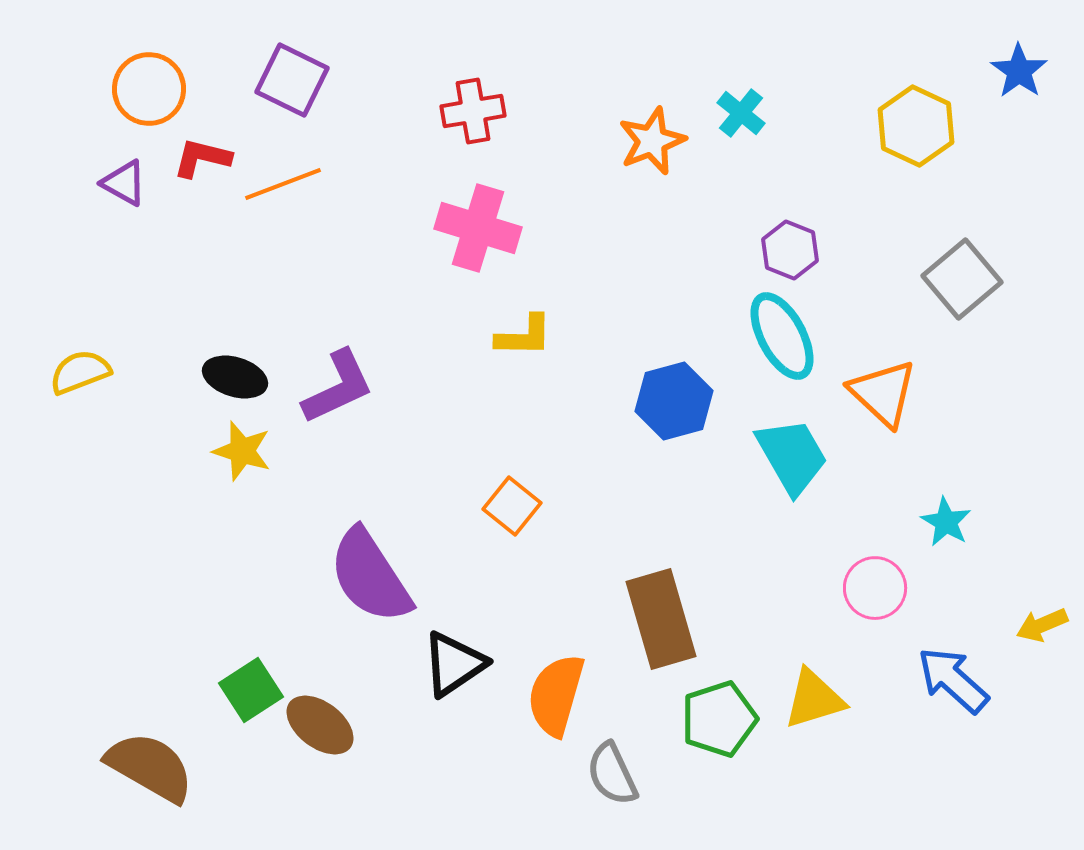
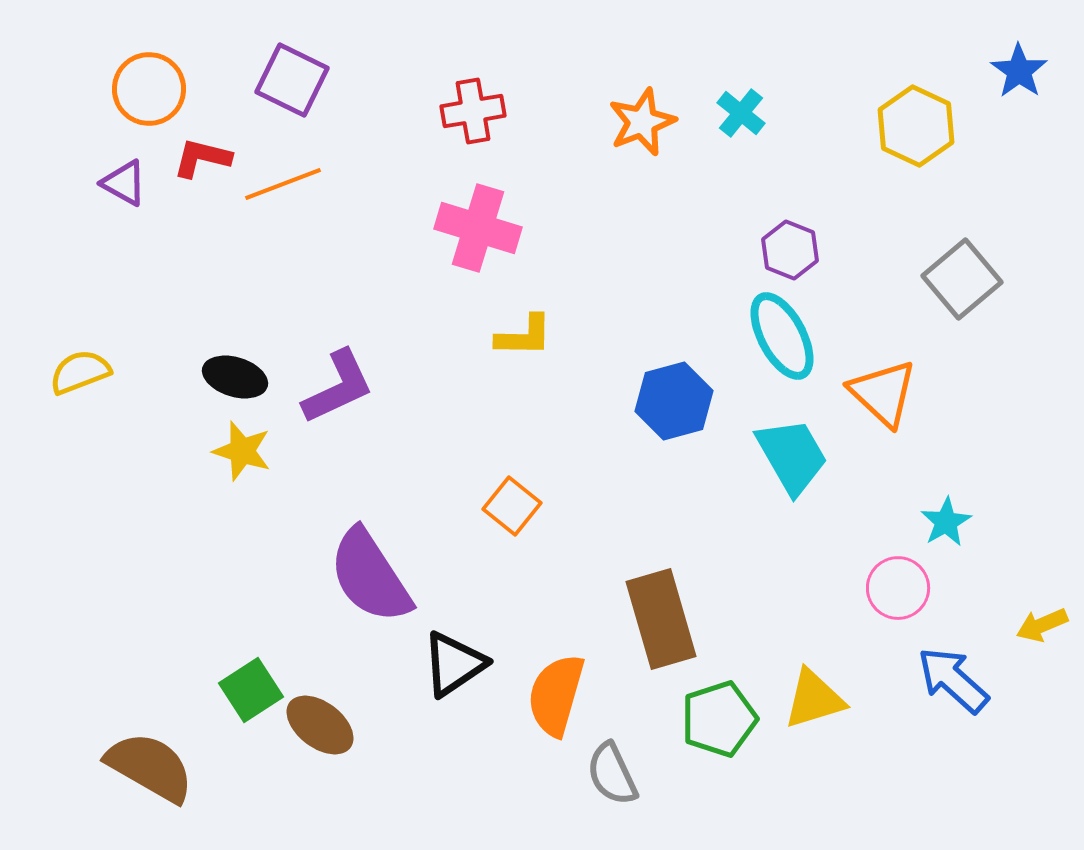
orange star: moved 10 px left, 19 px up
cyan star: rotated 12 degrees clockwise
pink circle: moved 23 px right
